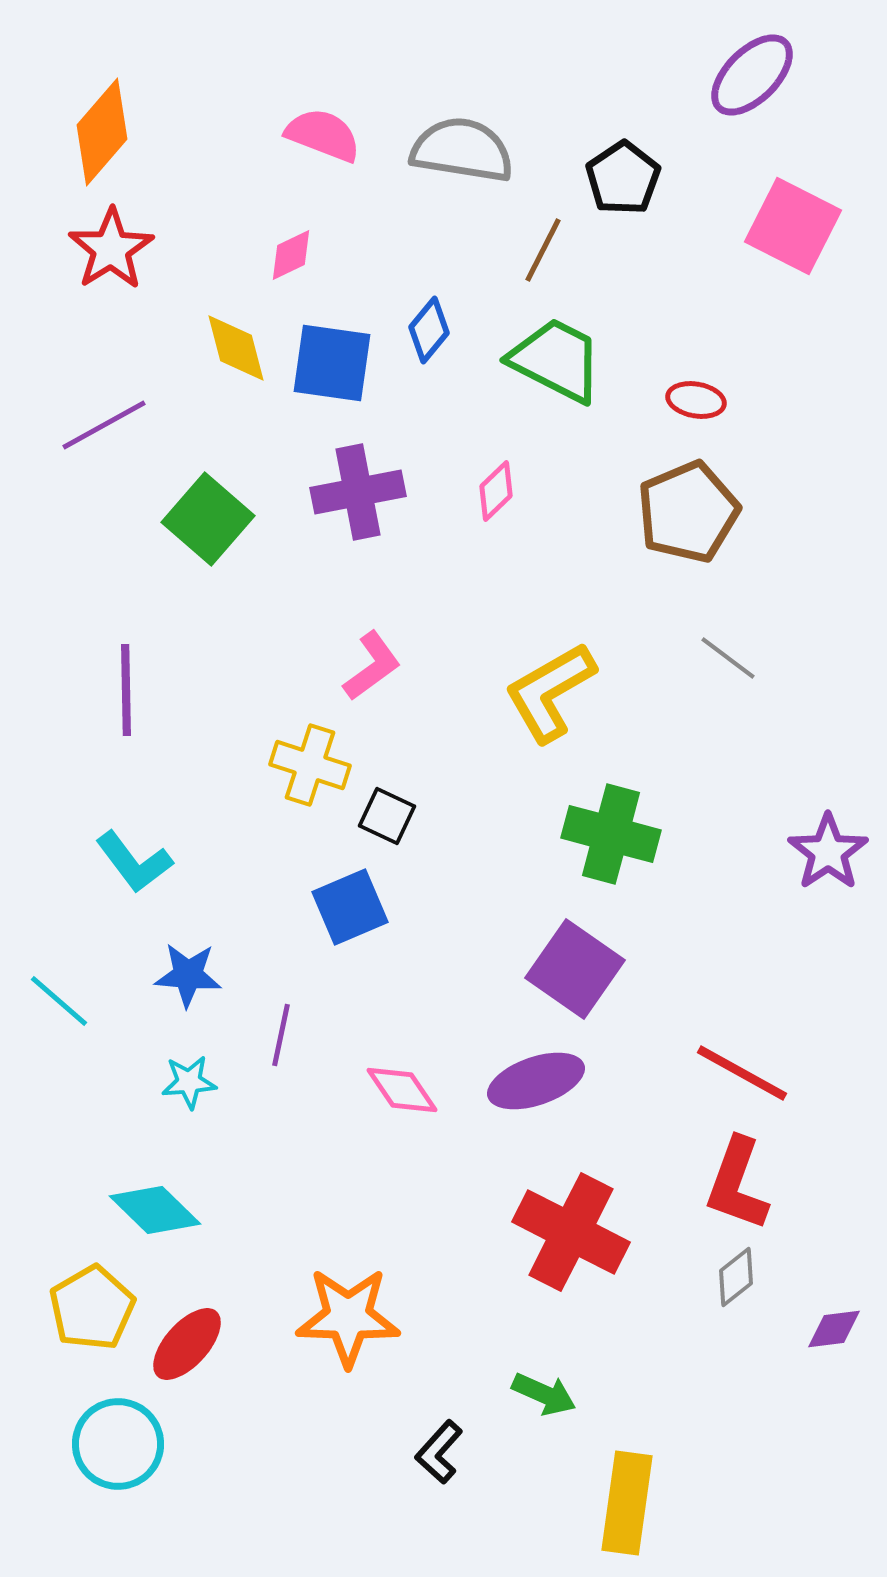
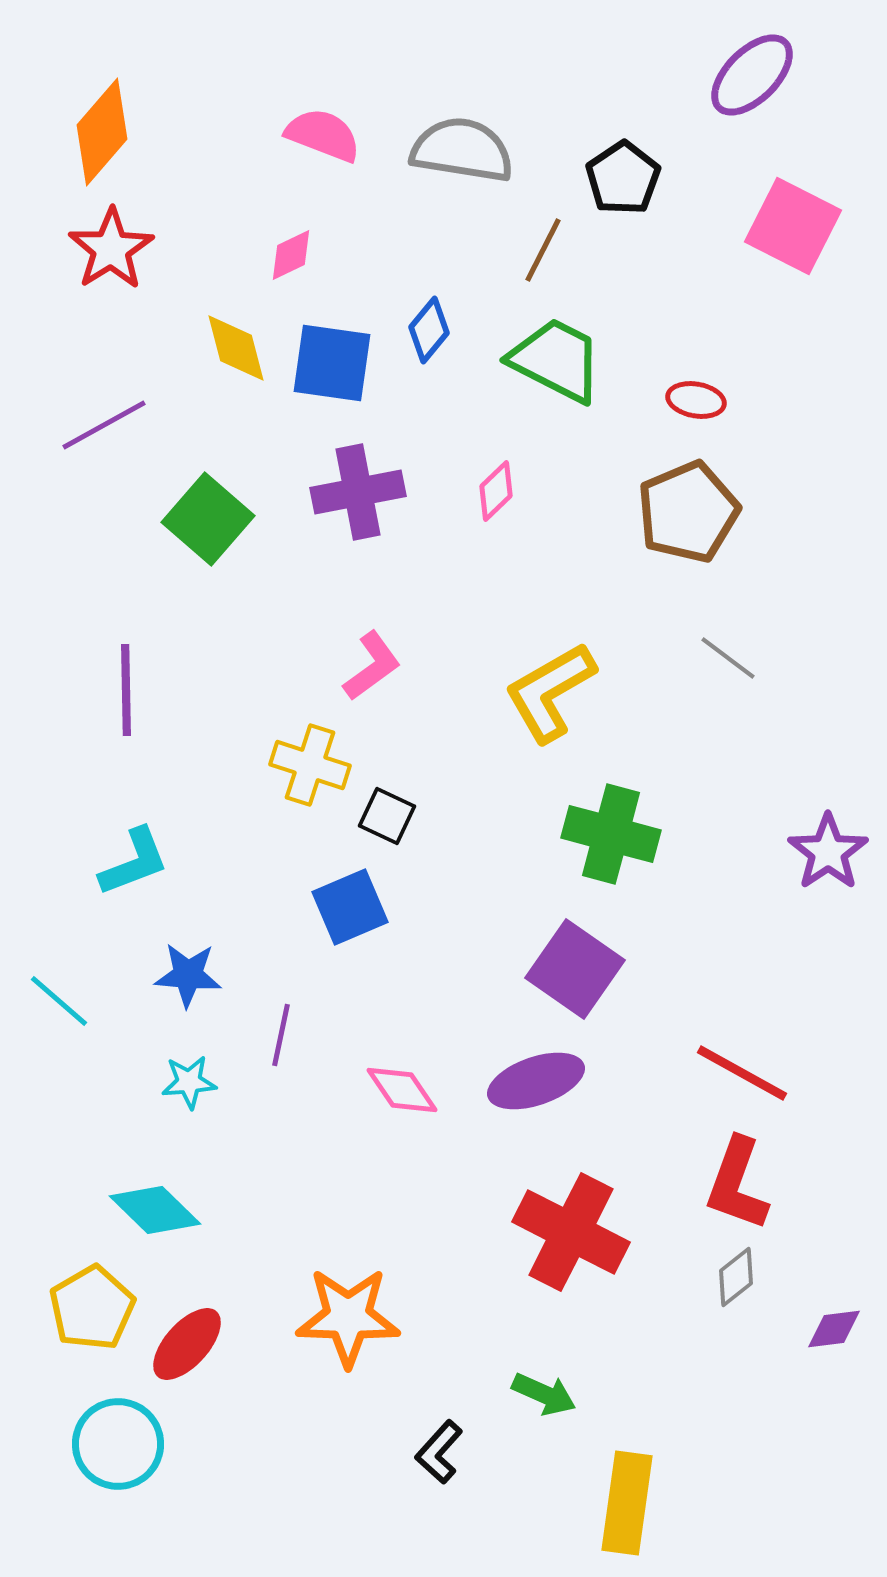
cyan L-shape at (134, 862): rotated 74 degrees counterclockwise
